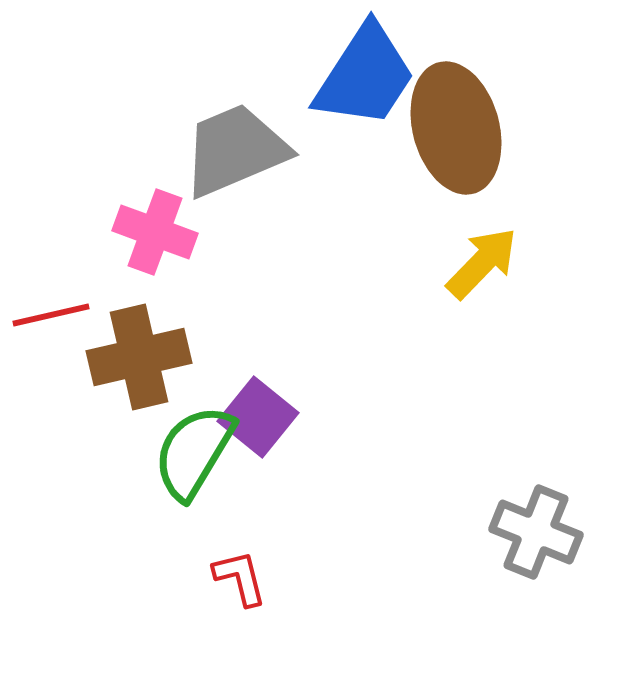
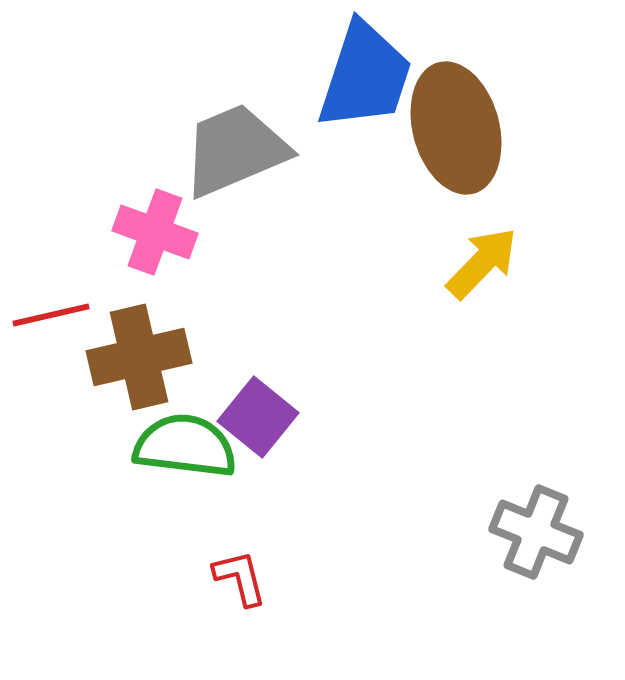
blue trapezoid: rotated 15 degrees counterclockwise
green semicircle: moved 9 px left, 6 px up; rotated 66 degrees clockwise
